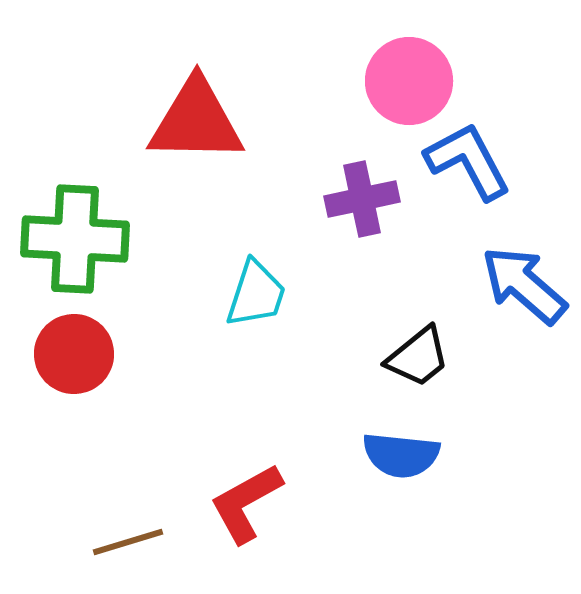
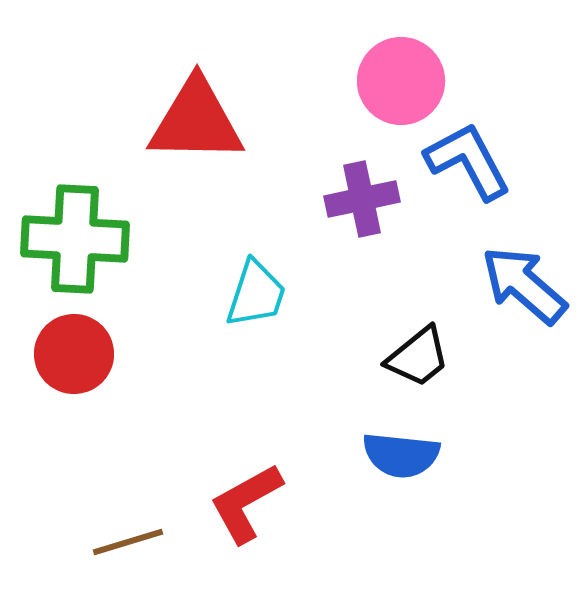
pink circle: moved 8 px left
